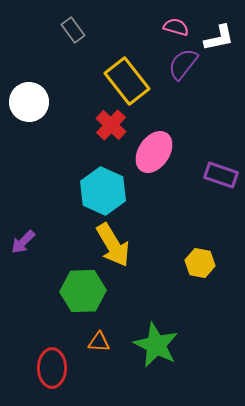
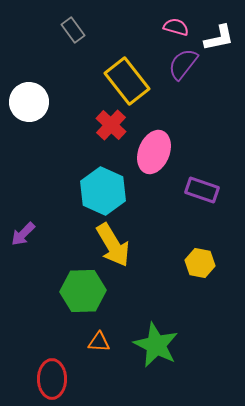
pink ellipse: rotated 12 degrees counterclockwise
purple rectangle: moved 19 px left, 15 px down
purple arrow: moved 8 px up
red ellipse: moved 11 px down
